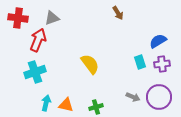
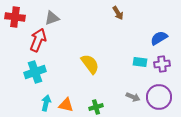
red cross: moved 3 px left, 1 px up
blue semicircle: moved 1 px right, 3 px up
cyan rectangle: rotated 64 degrees counterclockwise
